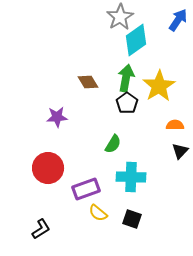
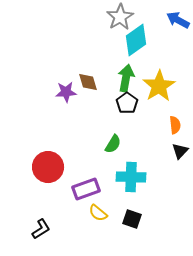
blue arrow: rotated 95 degrees counterclockwise
brown diamond: rotated 15 degrees clockwise
purple star: moved 9 px right, 25 px up
orange semicircle: rotated 84 degrees clockwise
red circle: moved 1 px up
